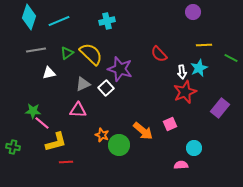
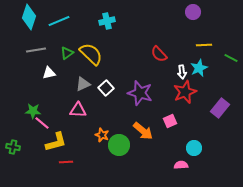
purple star: moved 20 px right, 24 px down
pink square: moved 3 px up
